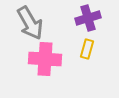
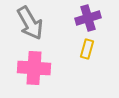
pink cross: moved 11 px left, 9 px down
